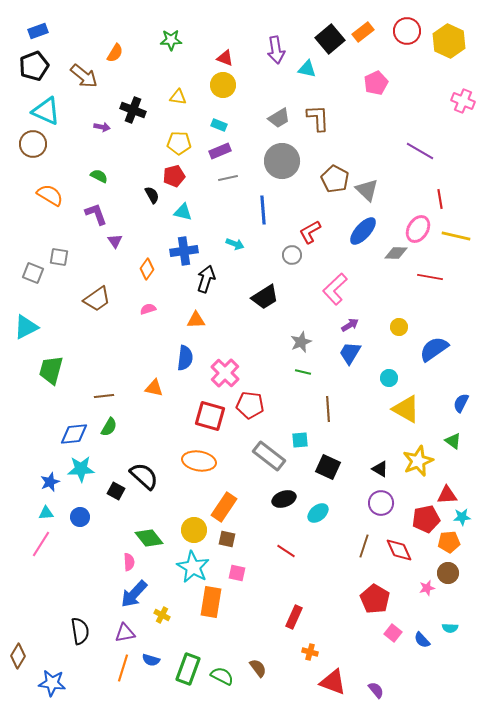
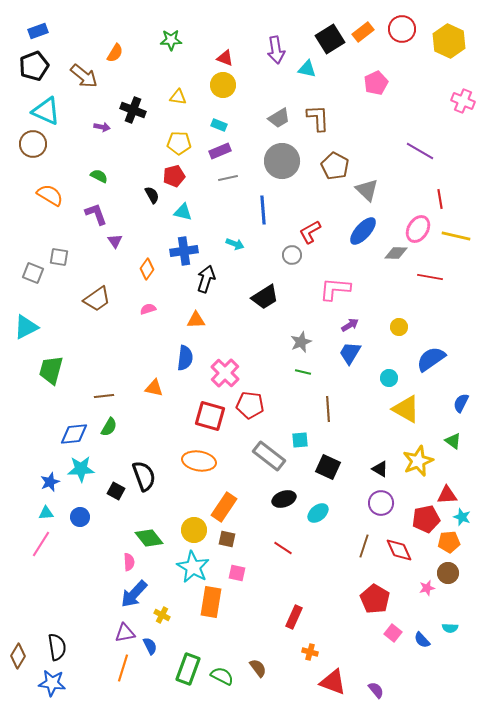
red circle at (407, 31): moved 5 px left, 2 px up
black square at (330, 39): rotated 8 degrees clockwise
brown pentagon at (335, 179): moved 13 px up
pink L-shape at (335, 289): rotated 48 degrees clockwise
blue semicircle at (434, 349): moved 3 px left, 10 px down
black semicircle at (144, 476): rotated 28 degrees clockwise
cyan star at (462, 517): rotated 24 degrees clockwise
red line at (286, 551): moved 3 px left, 3 px up
black semicircle at (80, 631): moved 23 px left, 16 px down
blue semicircle at (151, 660): moved 1 px left, 14 px up; rotated 132 degrees counterclockwise
